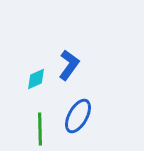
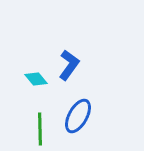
cyan diamond: rotated 75 degrees clockwise
